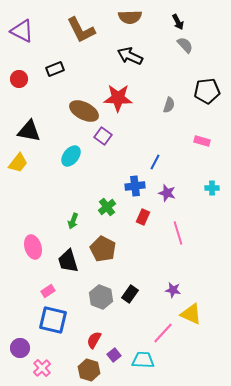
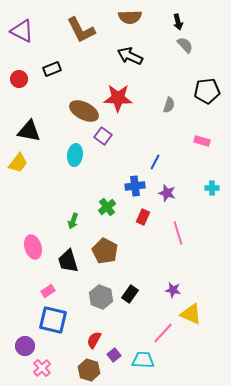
black arrow at (178, 22): rotated 14 degrees clockwise
black rectangle at (55, 69): moved 3 px left
cyan ellipse at (71, 156): moved 4 px right, 1 px up; rotated 30 degrees counterclockwise
brown pentagon at (103, 249): moved 2 px right, 2 px down
purple circle at (20, 348): moved 5 px right, 2 px up
